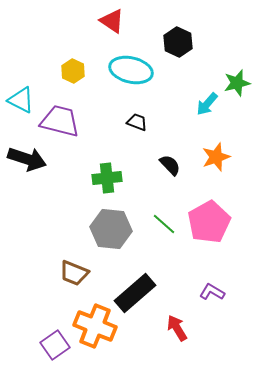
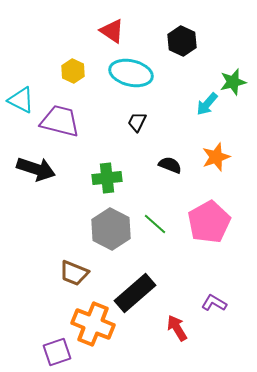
red triangle: moved 10 px down
black hexagon: moved 4 px right, 1 px up
cyan ellipse: moved 3 px down
green star: moved 4 px left, 1 px up
black trapezoid: rotated 85 degrees counterclockwise
black arrow: moved 9 px right, 10 px down
black semicircle: rotated 25 degrees counterclockwise
green line: moved 9 px left
gray hexagon: rotated 21 degrees clockwise
purple L-shape: moved 2 px right, 11 px down
orange cross: moved 2 px left, 2 px up
purple square: moved 2 px right, 7 px down; rotated 16 degrees clockwise
